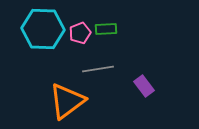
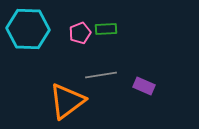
cyan hexagon: moved 15 px left
gray line: moved 3 px right, 6 px down
purple rectangle: rotated 30 degrees counterclockwise
